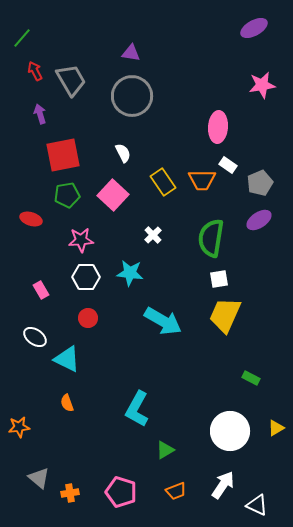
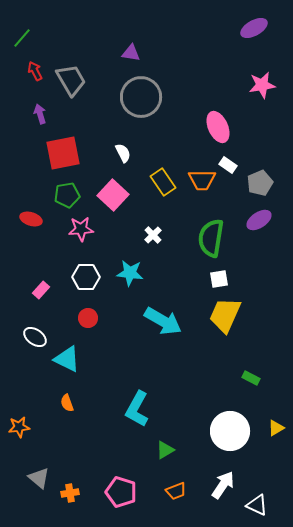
gray circle at (132, 96): moved 9 px right, 1 px down
pink ellipse at (218, 127): rotated 28 degrees counterclockwise
red square at (63, 155): moved 2 px up
pink star at (81, 240): moved 11 px up
pink rectangle at (41, 290): rotated 72 degrees clockwise
